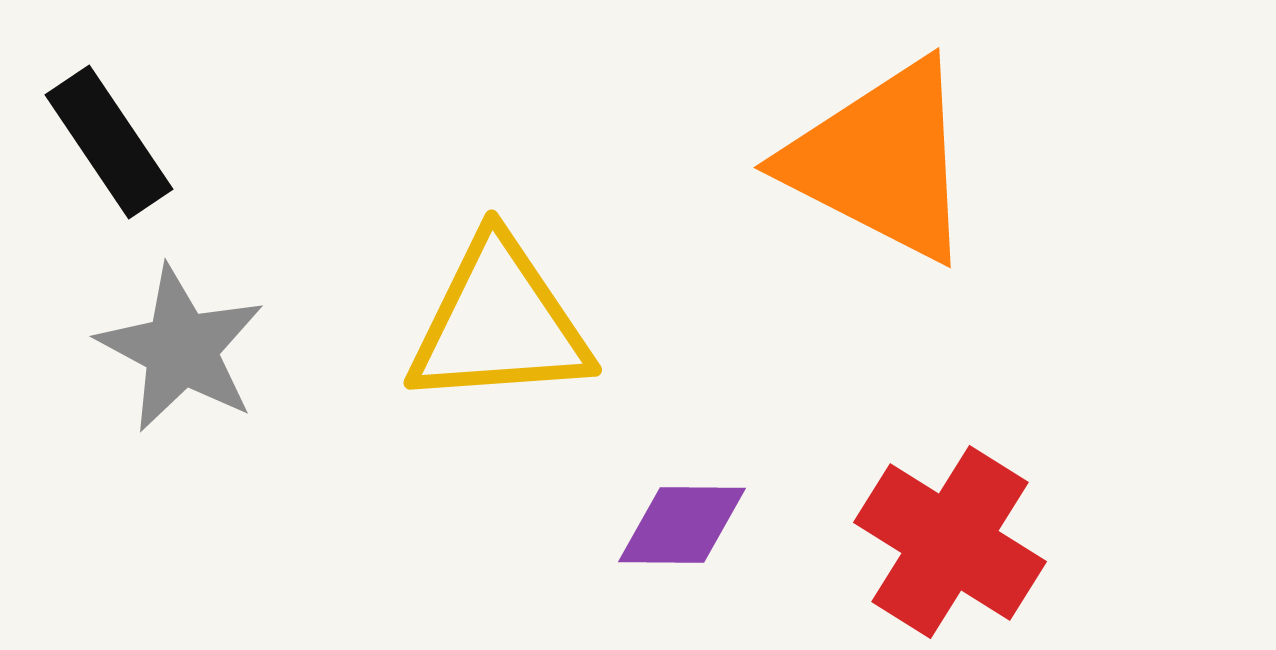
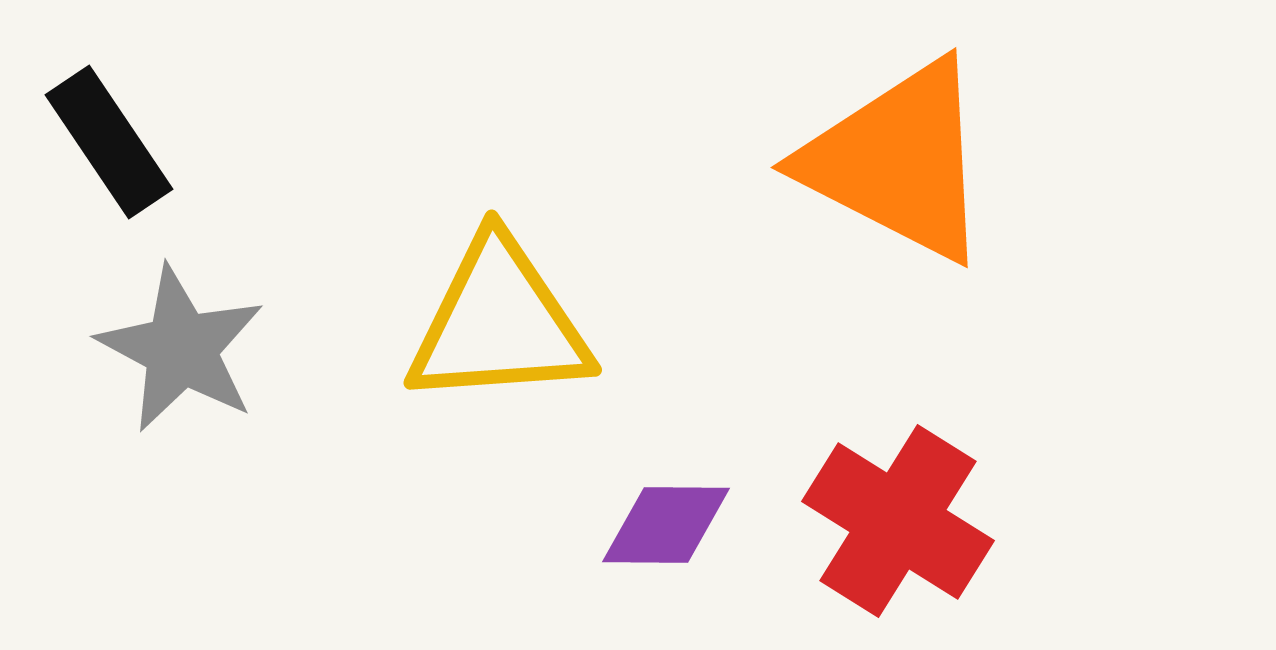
orange triangle: moved 17 px right
purple diamond: moved 16 px left
red cross: moved 52 px left, 21 px up
